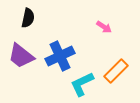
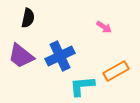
orange rectangle: rotated 15 degrees clockwise
cyan L-shape: moved 2 px down; rotated 20 degrees clockwise
